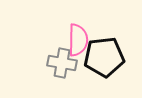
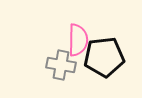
gray cross: moved 1 px left, 2 px down
